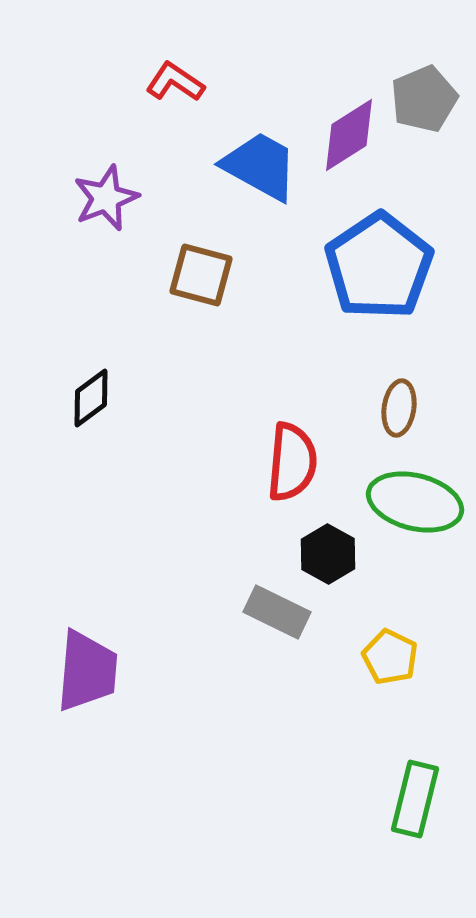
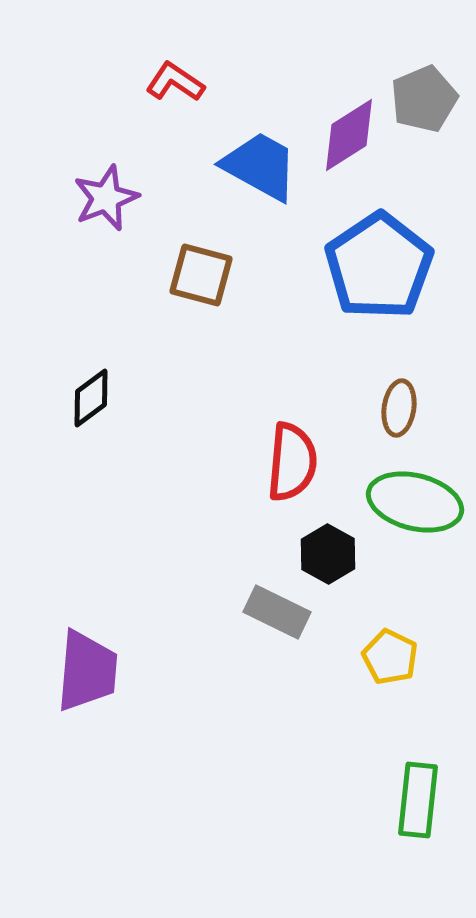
green rectangle: moved 3 px right, 1 px down; rotated 8 degrees counterclockwise
